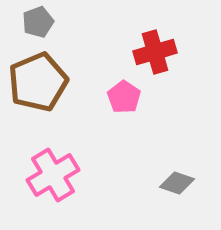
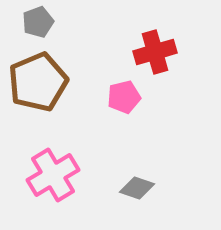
pink pentagon: rotated 24 degrees clockwise
gray diamond: moved 40 px left, 5 px down
